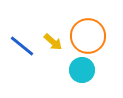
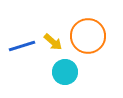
blue line: rotated 56 degrees counterclockwise
cyan circle: moved 17 px left, 2 px down
